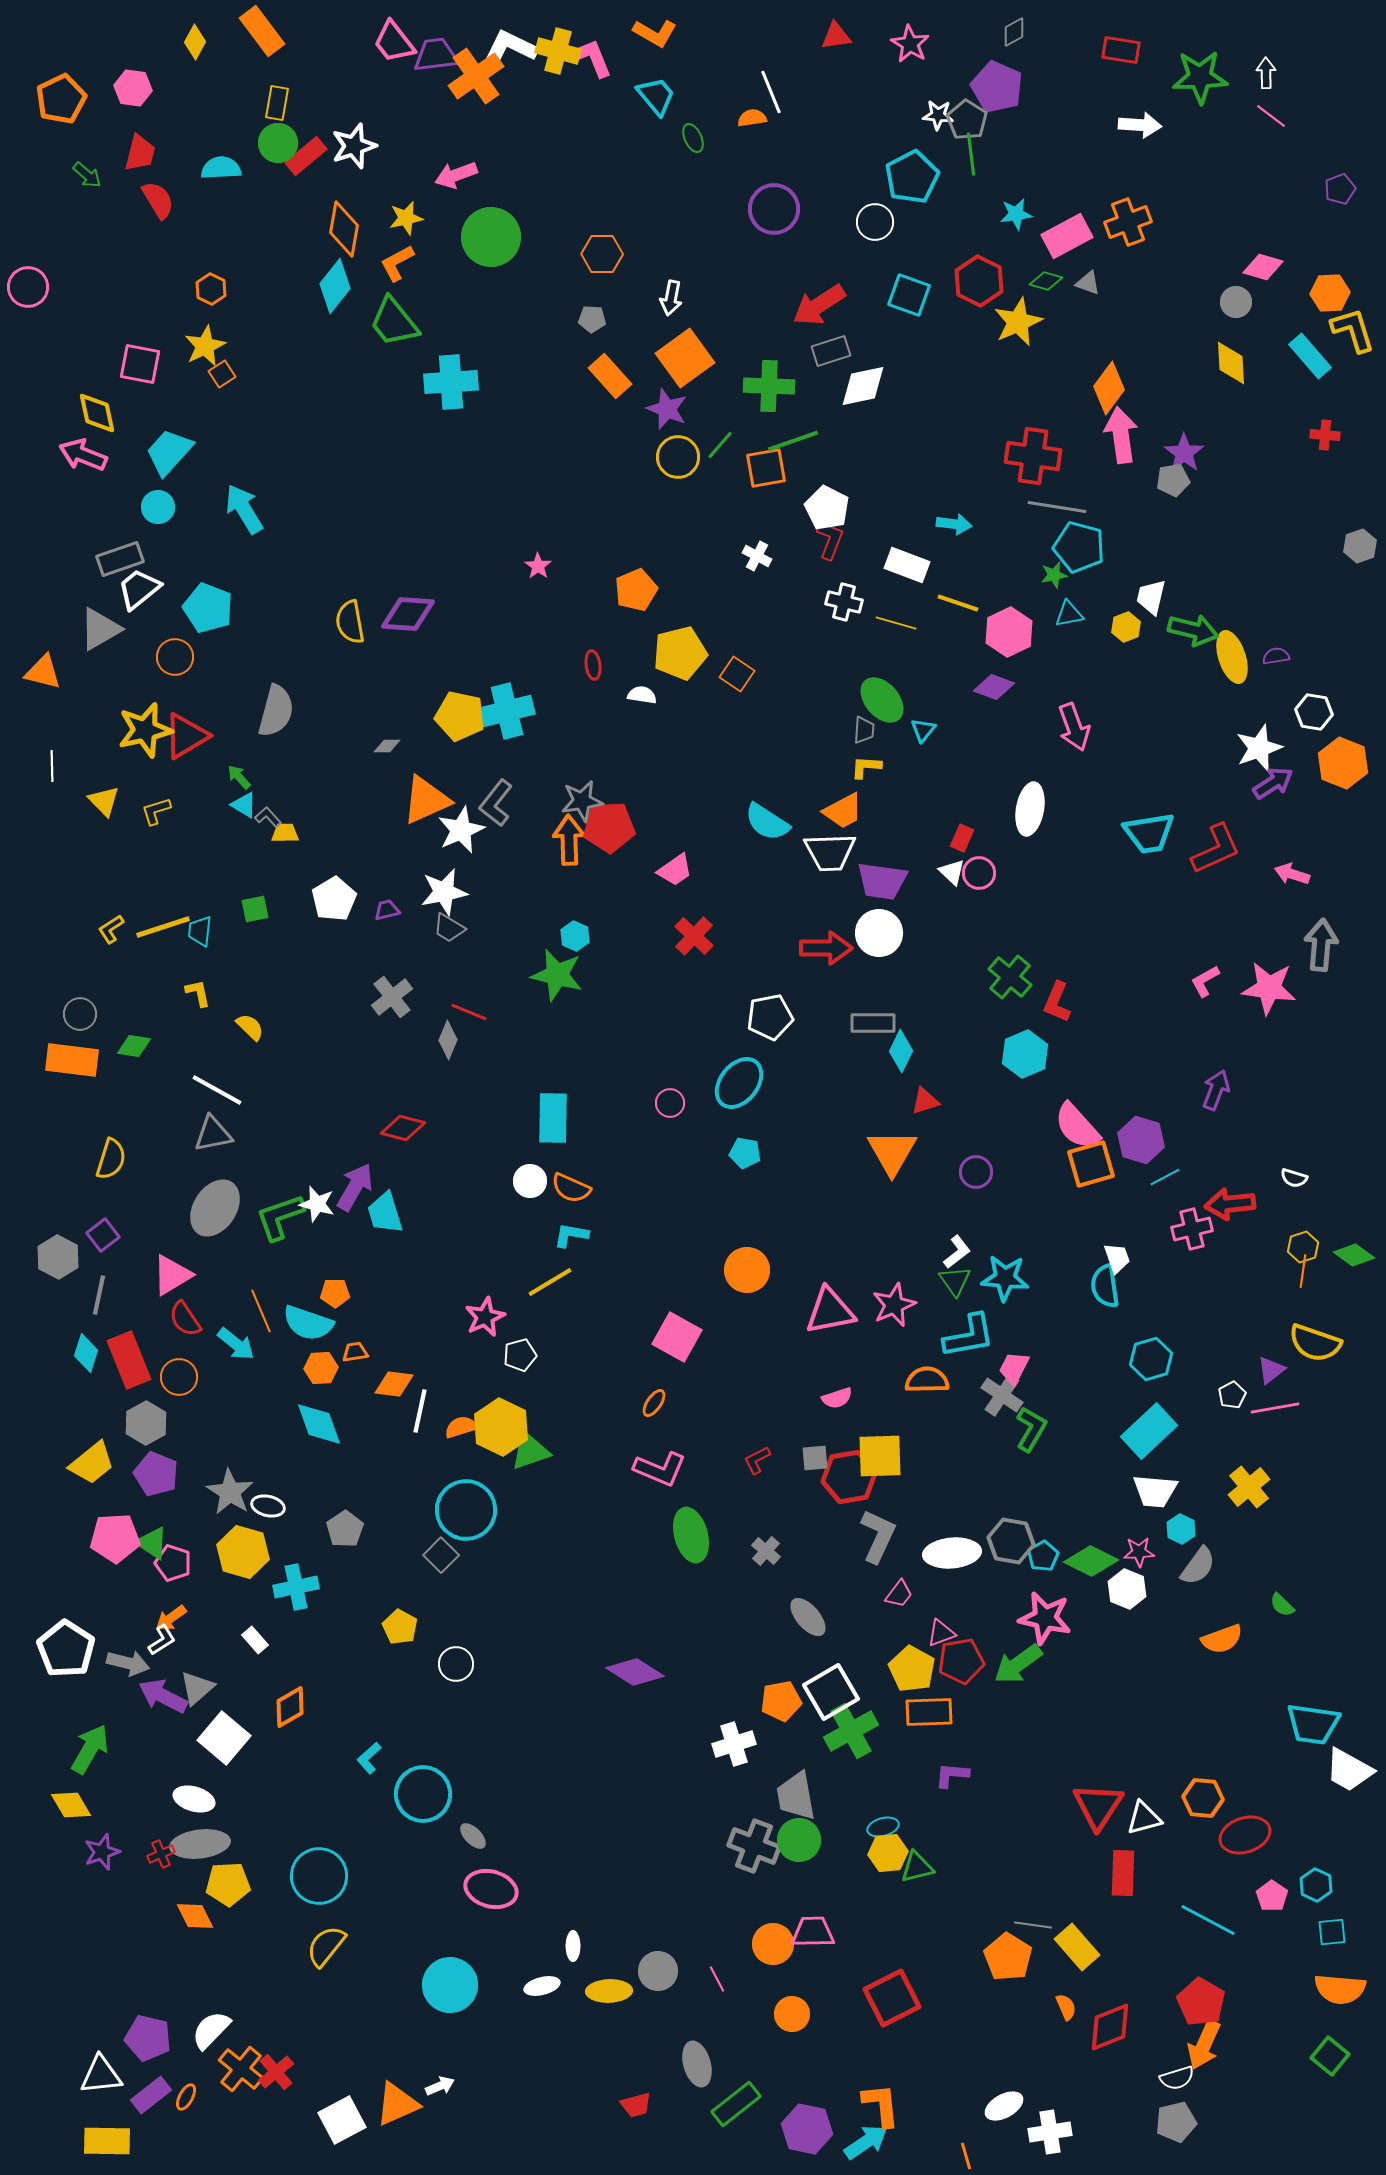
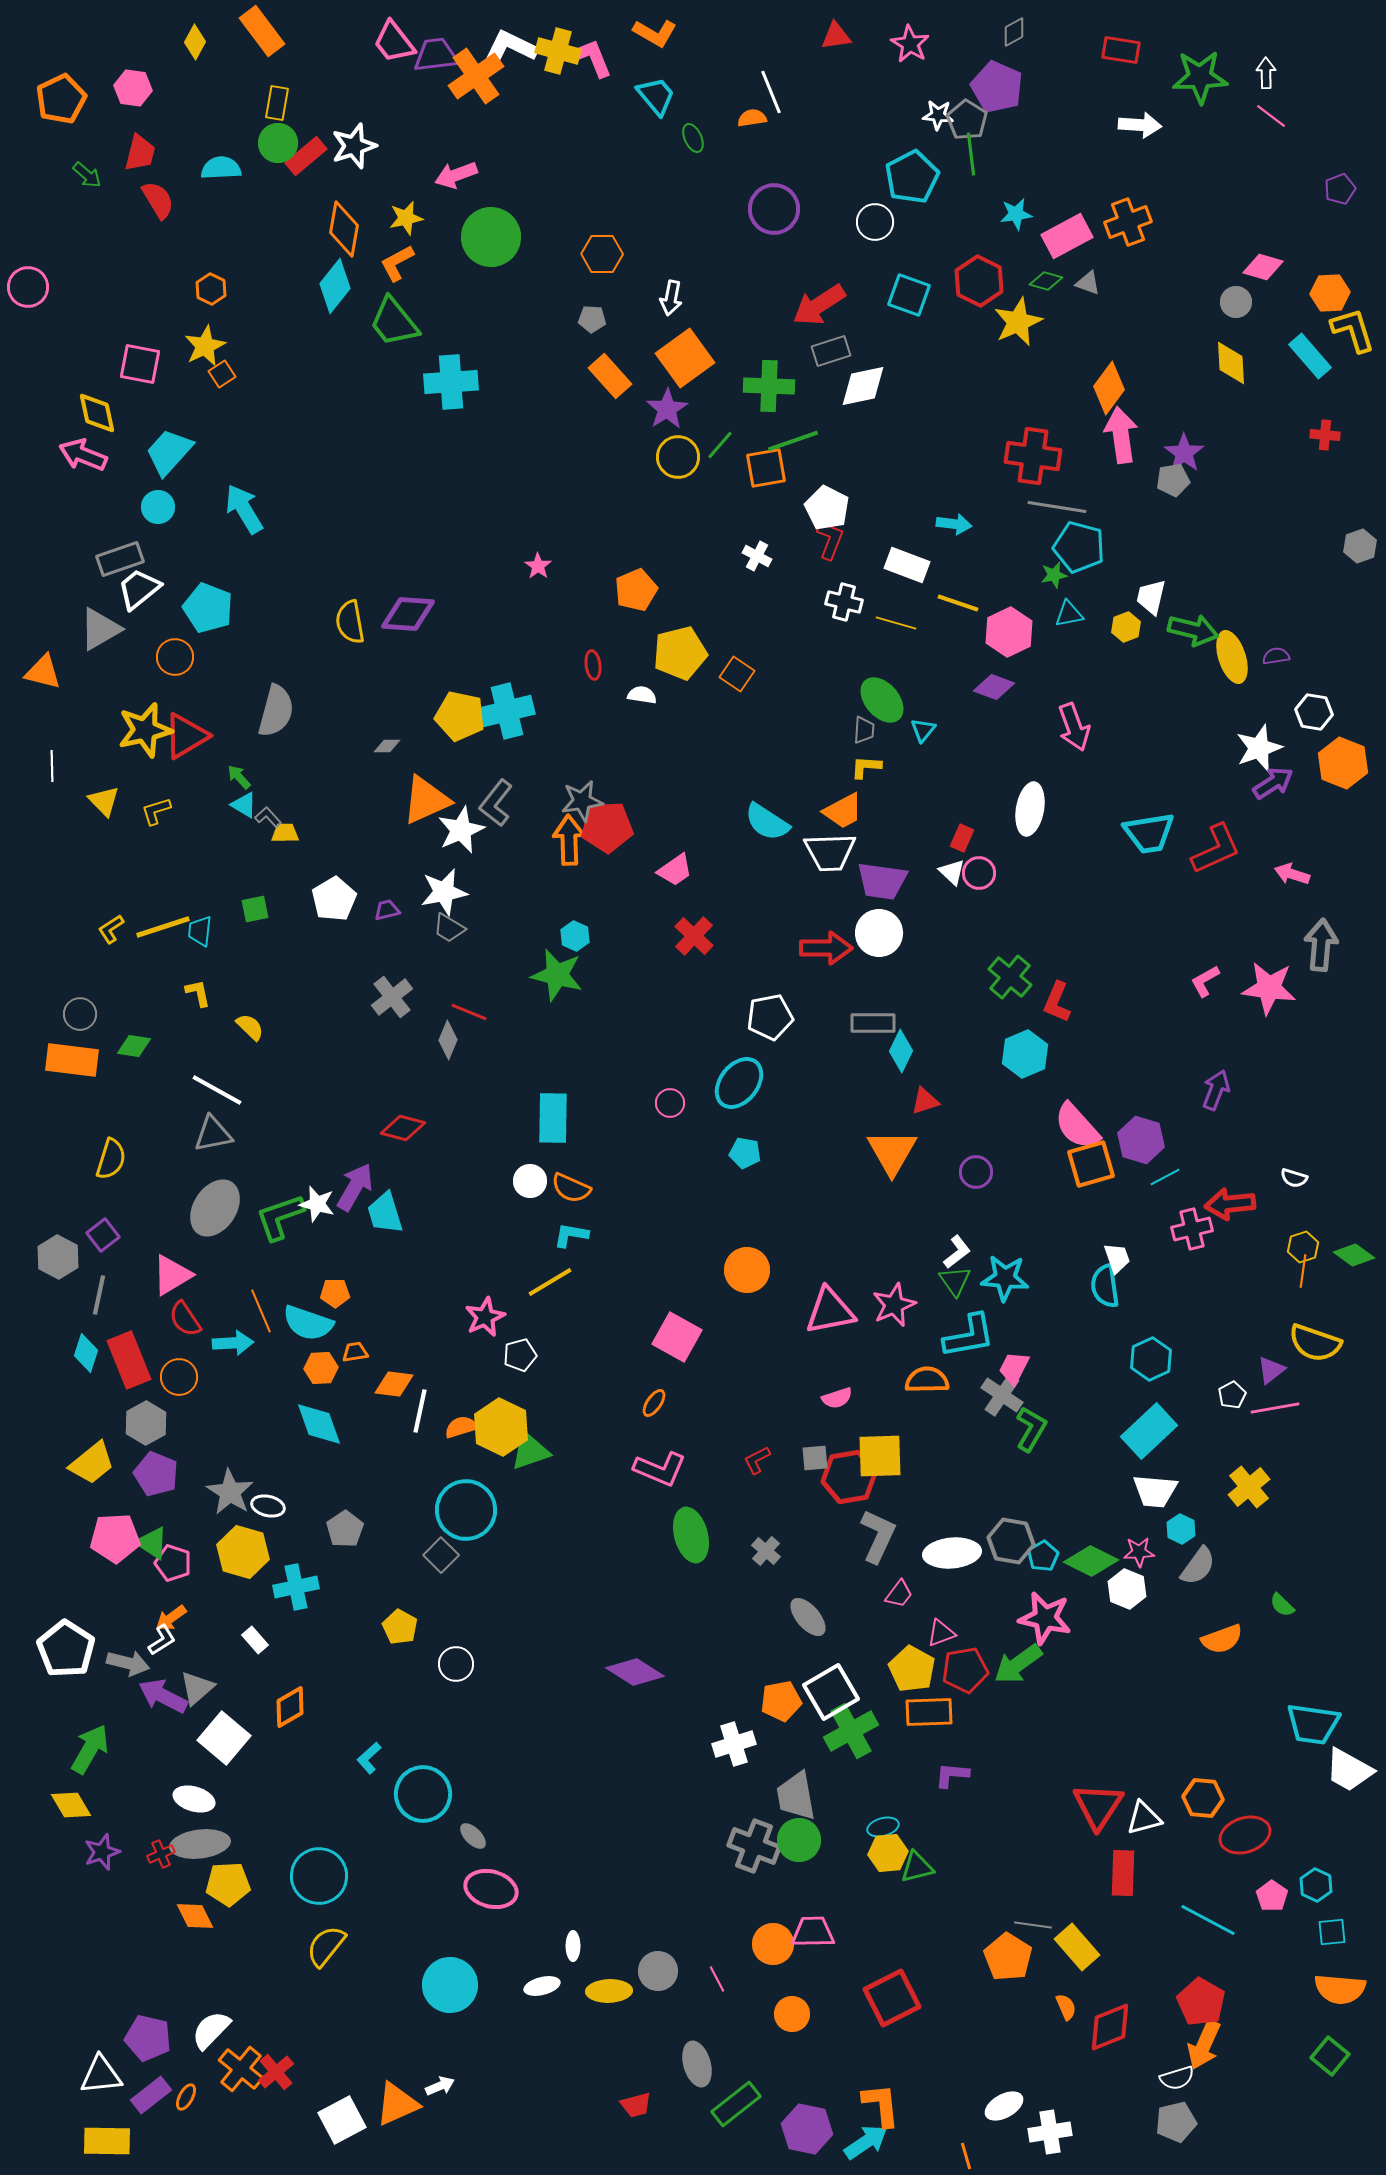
purple star at (667, 409): rotated 18 degrees clockwise
red pentagon at (609, 827): moved 2 px left
cyan arrow at (236, 1344): moved 3 px left, 1 px up; rotated 42 degrees counterclockwise
cyan hexagon at (1151, 1359): rotated 9 degrees counterclockwise
red pentagon at (961, 1661): moved 4 px right, 9 px down
